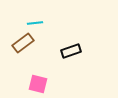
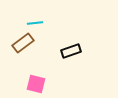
pink square: moved 2 px left
